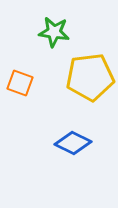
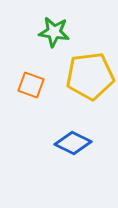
yellow pentagon: moved 1 px up
orange square: moved 11 px right, 2 px down
